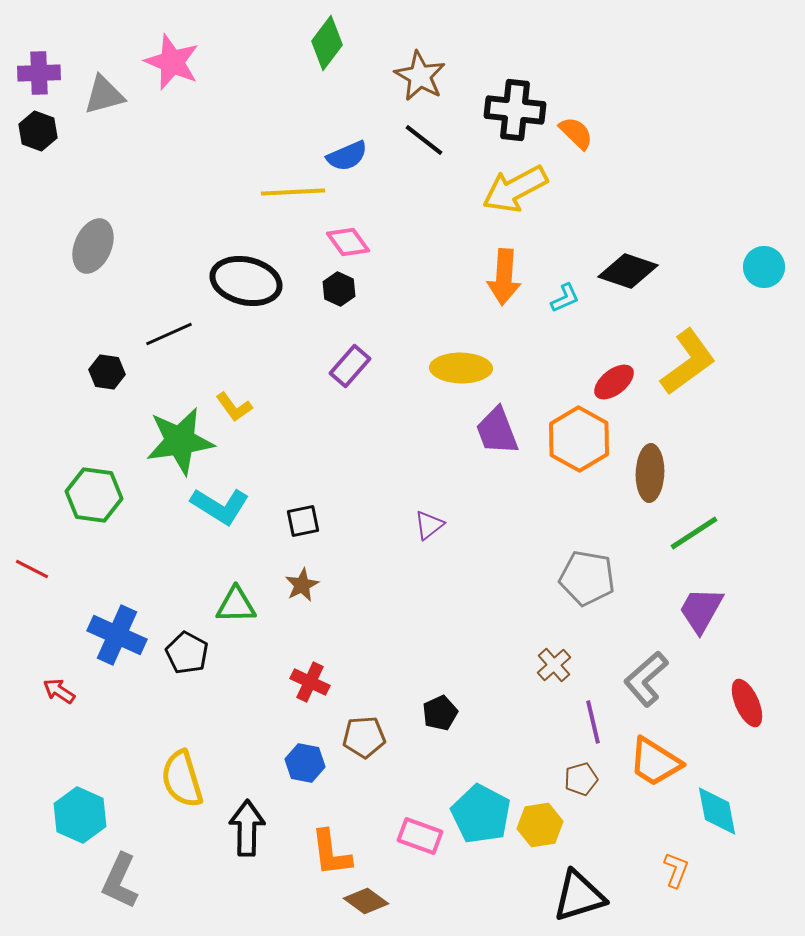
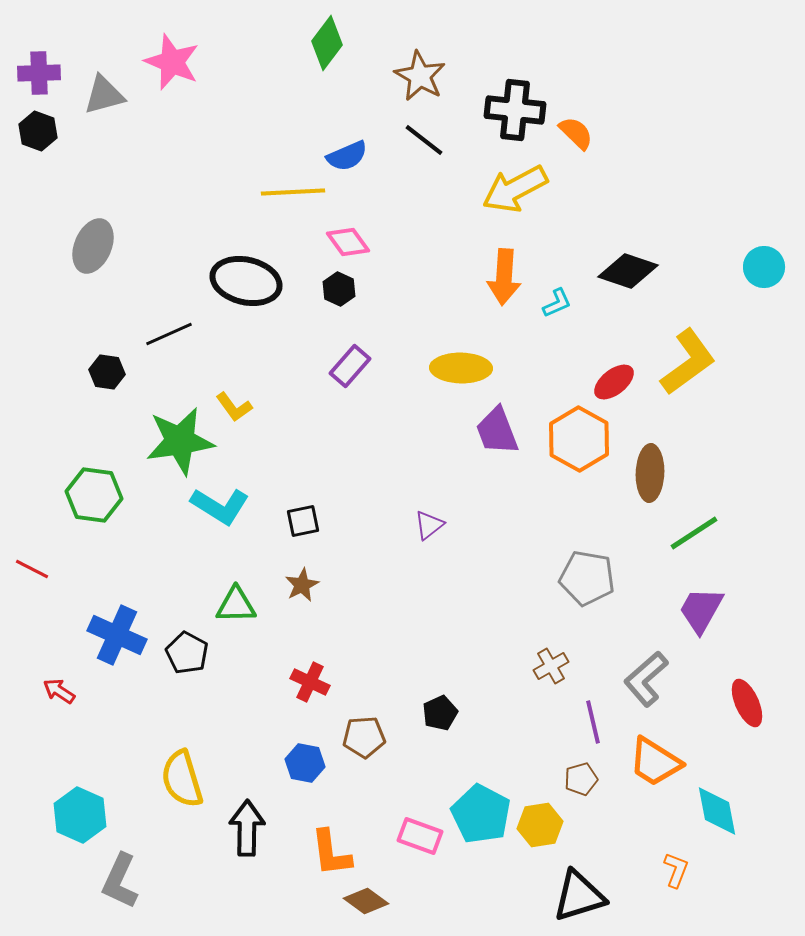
cyan L-shape at (565, 298): moved 8 px left, 5 px down
brown cross at (554, 665): moved 3 px left, 1 px down; rotated 12 degrees clockwise
